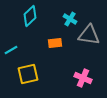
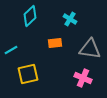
gray triangle: moved 1 px right, 14 px down
